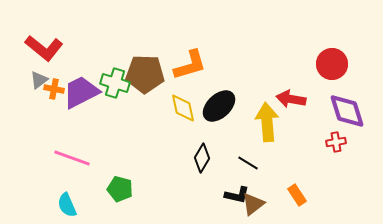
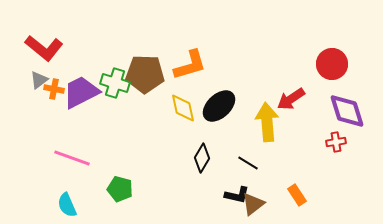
red arrow: rotated 44 degrees counterclockwise
